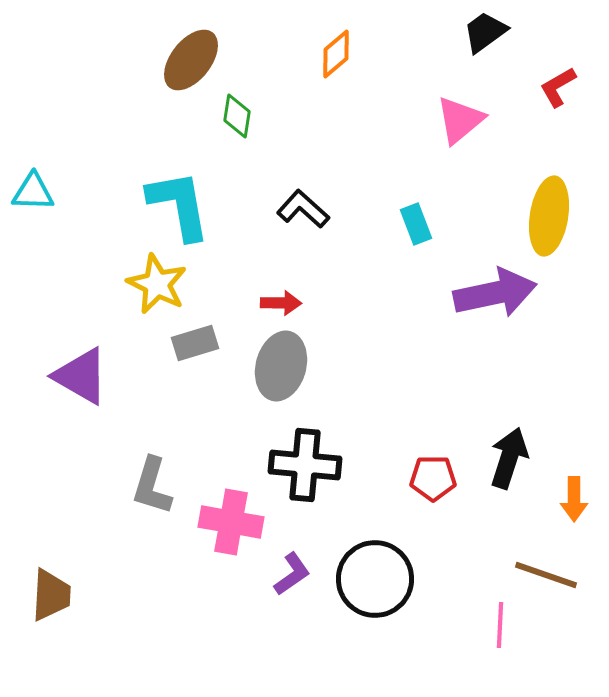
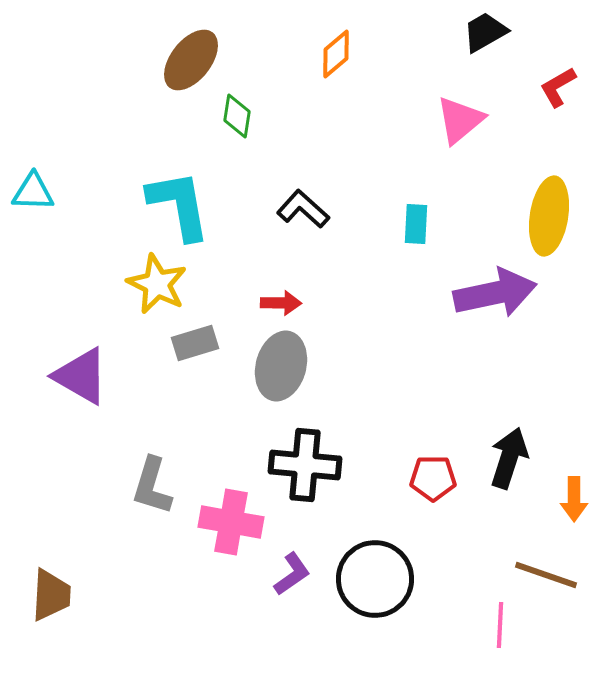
black trapezoid: rotated 6 degrees clockwise
cyan rectangle: rotated 24 degrees clockwise
